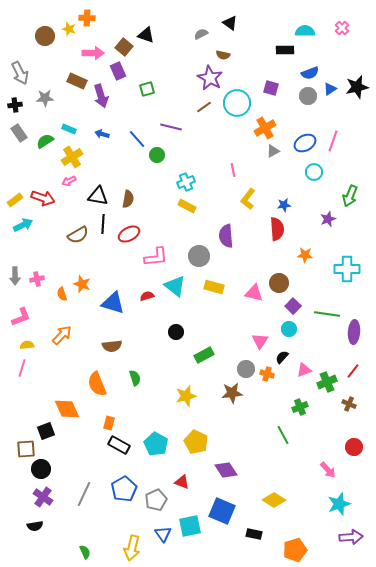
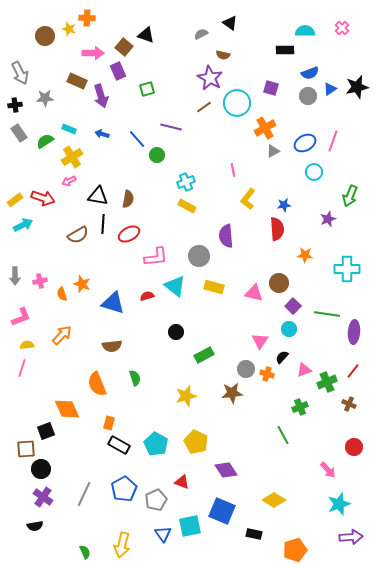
pink cross at (37, 279): moved 3 px right, 2 px down
yellow arrow at (132, 548): moved 10 px left, 3 px up
